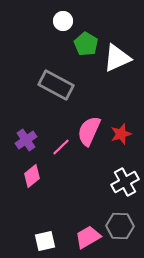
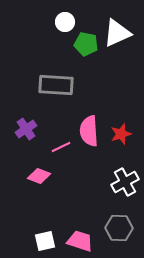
white circle: moved 2 px right, 1 px down
green pentagon: rotated 20 degrees counterclockwise
white triangle: moved 25 px up
gray rectangle: rotated 24 degrees counterclockwise
pink semicircle: rotated 28 degrees counterclockwise
purple cross: moved 11 px up
pink line: rotated 18 degrees clockwise
pink diamond: moved 7 px right; rotated 60 degrees clockwise
gray hexagon: moved 1 px left, 2 px down
pink trapezoid: moved 8 px left, 4 px down; rotated 48 degrees clockwise
